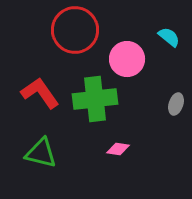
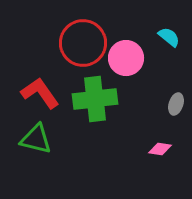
red circle: moved 8 px right, 13 px down
pink circle: moved 1 px left, 1 px up
pink diamond: moved 42 px right
green triangle: moved 5 px left, 14 px up
